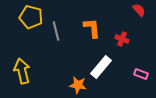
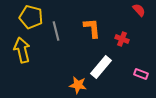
yellow arrow: moved 21 px up
